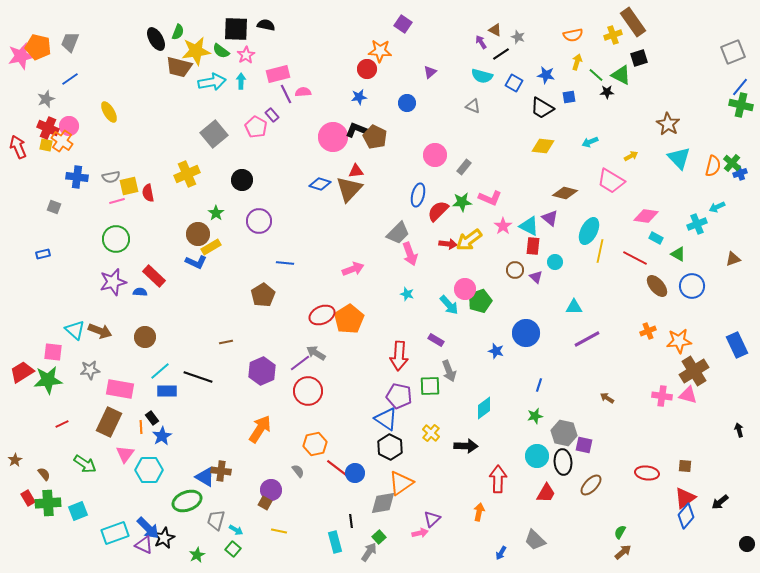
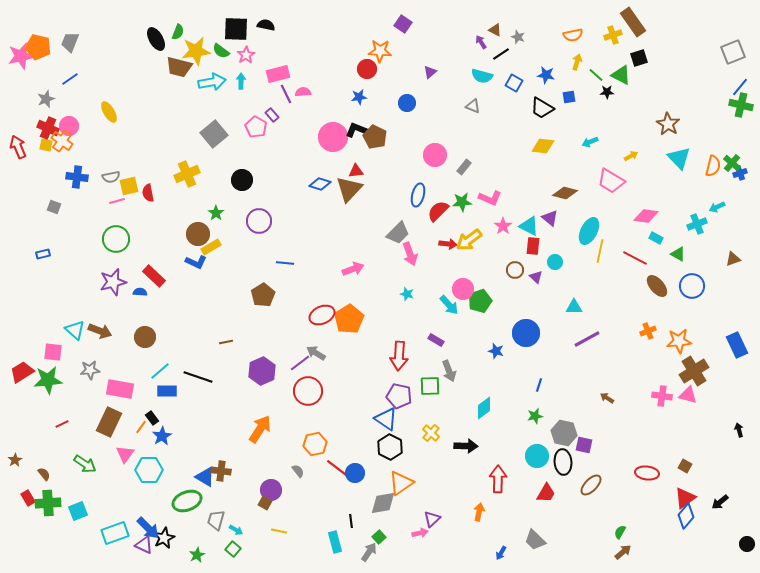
pink circle at (465, 289): moved 2 px left
orange line at (141, 427): rotated 40 degrees clockwise
brown square at (685, 466): rotated 24 degrees clockwise
